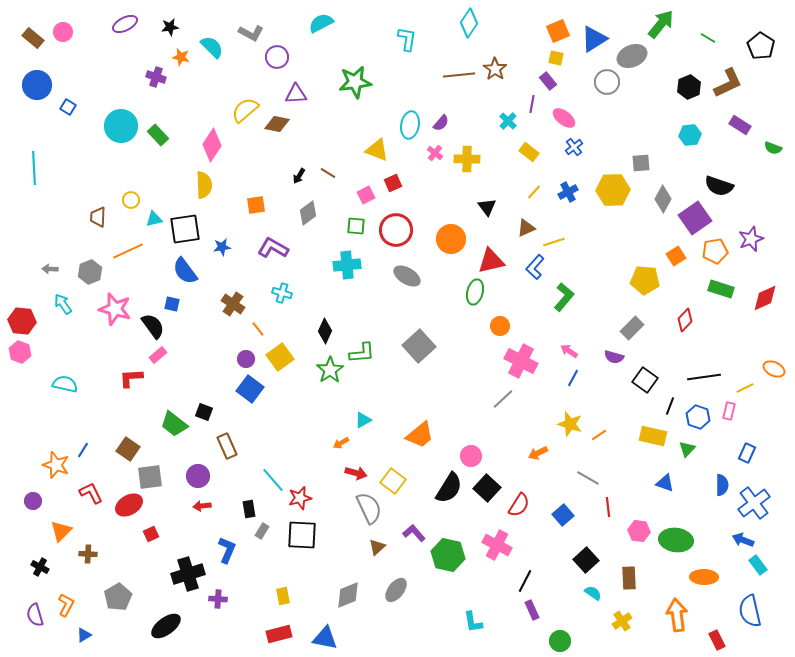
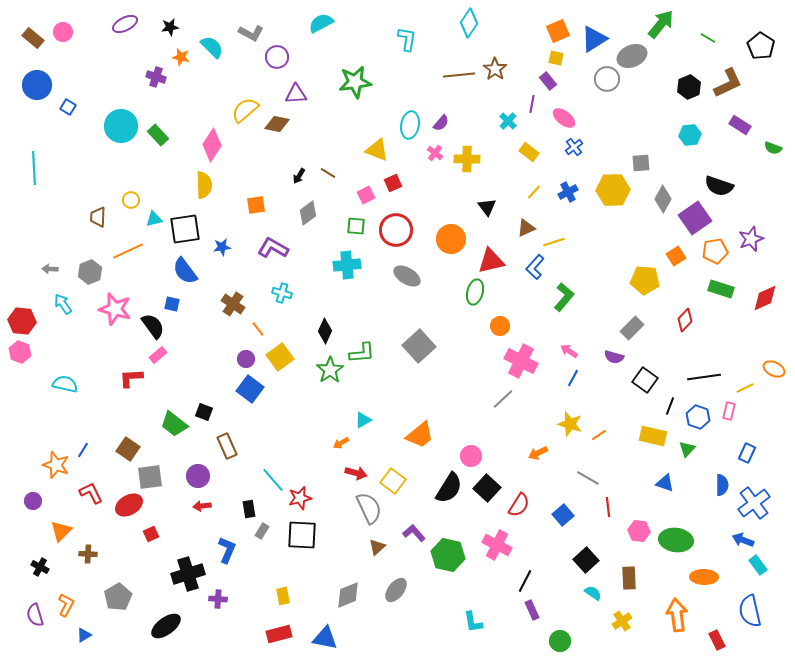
gray circle at (607, 82): moved 3 px up
